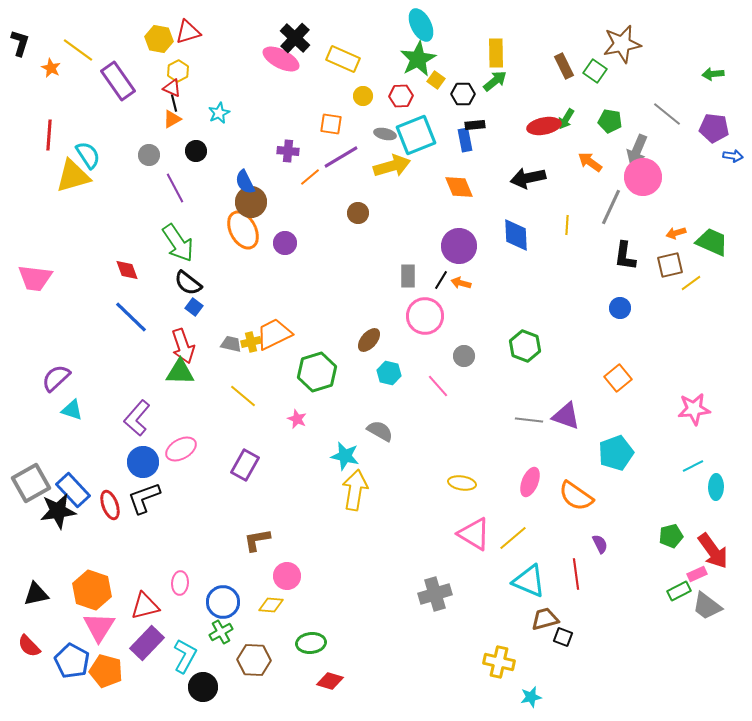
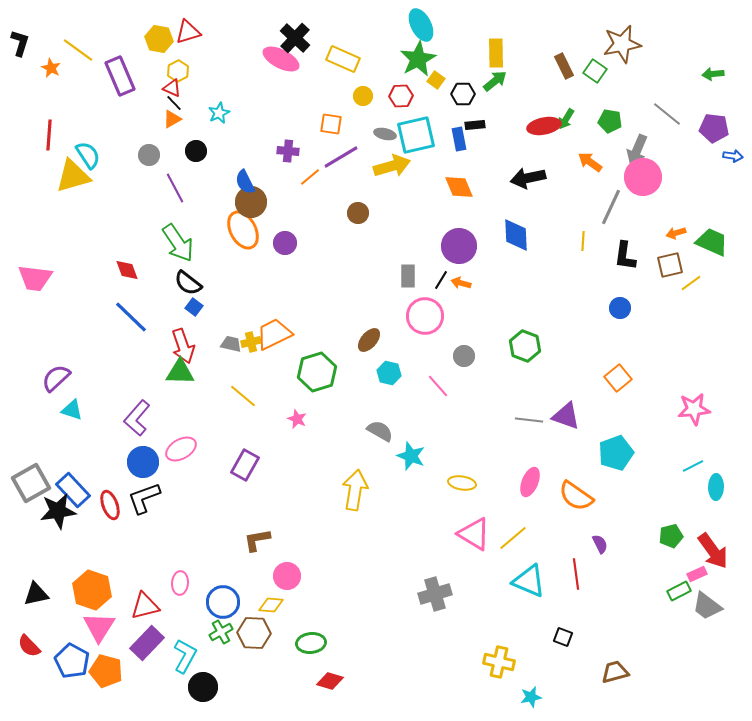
purple rectangle at (118, 81): moved 2 px right, 5 px up; rotated 12 degrees clockwise
black line at (174, 103): rotated 30 degrees counterclockwise
cyan square at (416, 135): rotated 9 degrees clockwise
blue rectangle at (465, 140): moved 6 px left, 1 px up
yellow line at (567, 225): moved 16 px right, 16 px down
cyan star at (345, 456): moved 66 px right; rotated 8 degrees clockwise
brown trapezoid at (545, 619): moved 70 px right, 53 px down
brown hexagon at (254, 660): moved 27 px up
